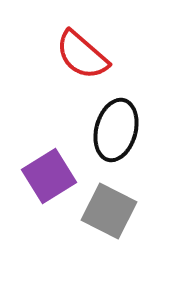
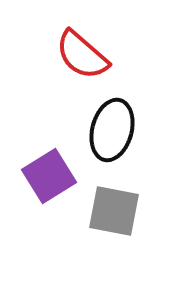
black ellipse: moved 4 px left
gray square: moved 5 px right; rotated 16 degrees counterclockwise
